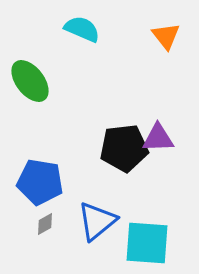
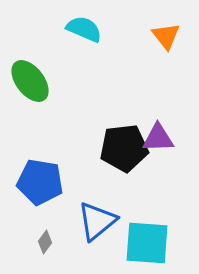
cyan semicircle: moved 2 px right
gray diamond: moved 18 px down; rotated 25 degrees counterclockwise
